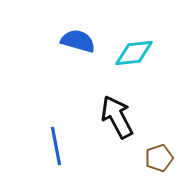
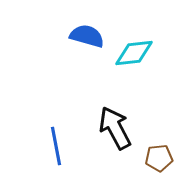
blue semicircle: moved 9 px right, 5 px up
black arrow: moved 2 px left, 11 px down
brown pentagon: rotated 12 degrees clockwise
